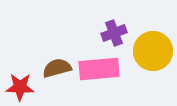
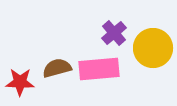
purple cross: rotated 20 degrees counterclockwise
yellow circle: moved 3 px up
red star: moved 5 px up
